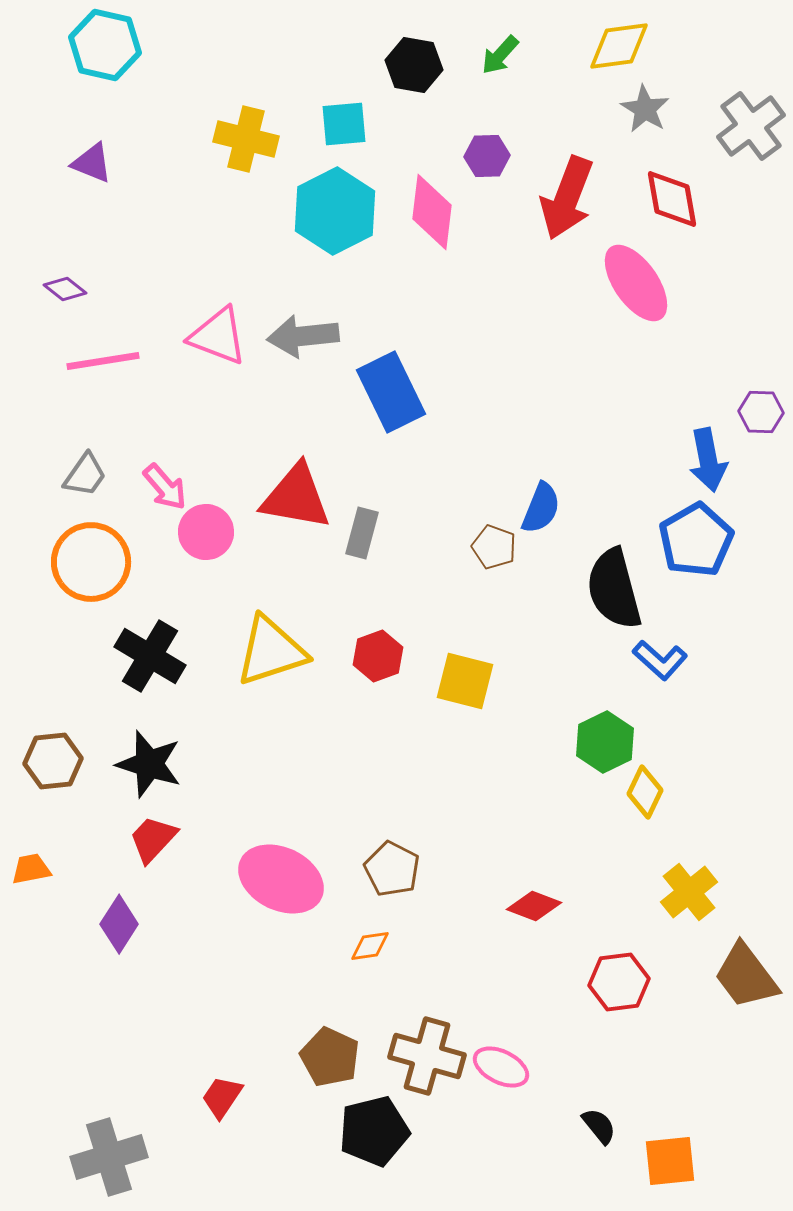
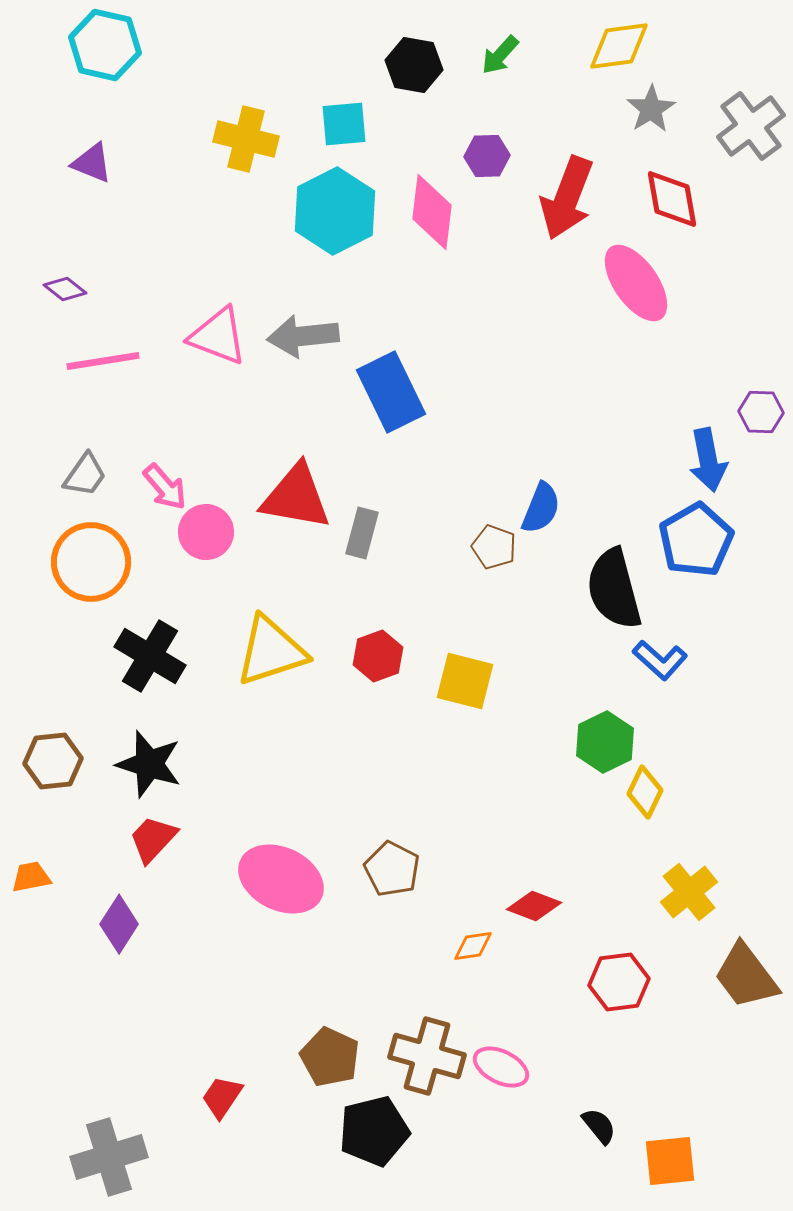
gray star at (645, 109): moved 6 px right; rotated 9 degrees clockwise
orange trapezoid at (31, 869): moved 8 px down
orange diamond at (370, 946): moved 103 px right
